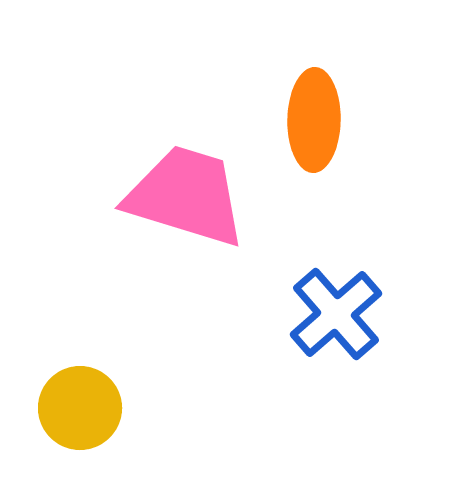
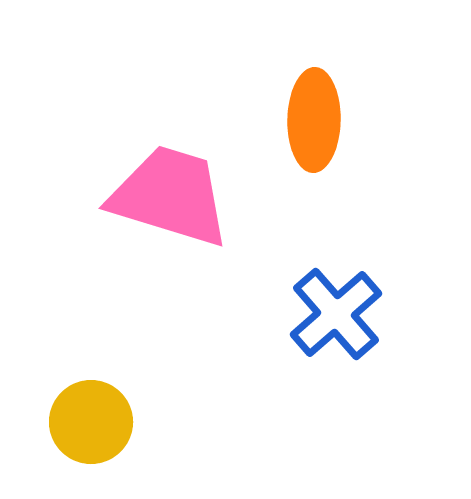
pink trapezoid: moved 16 px left
yellow circle: moved 11 px right, 14 px down
